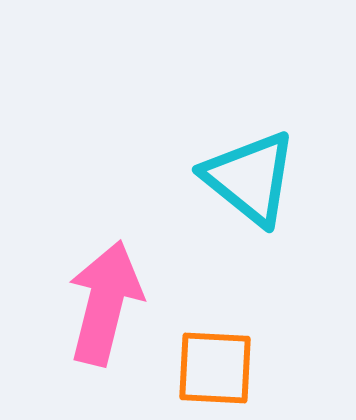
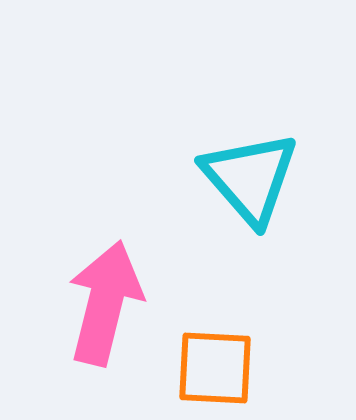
cyan triangle: rotated 10 degrees clockwise
